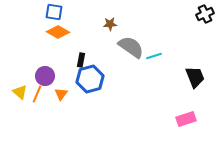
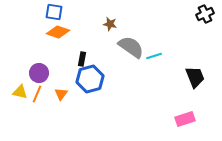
brown star: rotated 16 degrees clockwise
orange diamond: rotated 10 degrees counterclockwise
black rectangle: moved 1 px right, 1 px up
purple circle: moved 6 px left, 3 px up
yellow triangle: rotated 28 degrees counterclockwise
pink rectangle: moved 1 px left
